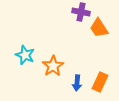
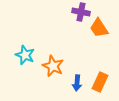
orange star: rotated 15 degrees counterclockwise
